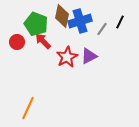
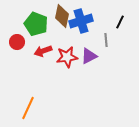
blue cross: moved 1 px right
gray line: moved 4 px right, 11 px down; rotated 40 degrees counterclockwise
red arrow: moved 10 px down; rotated 66 degrees counterclockwise
red star: rotated 20 degrees clockwise
